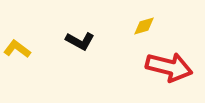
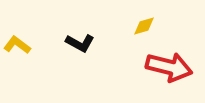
black L-shape: moved 2 px down
yellow L-shape: moved 4 px up
